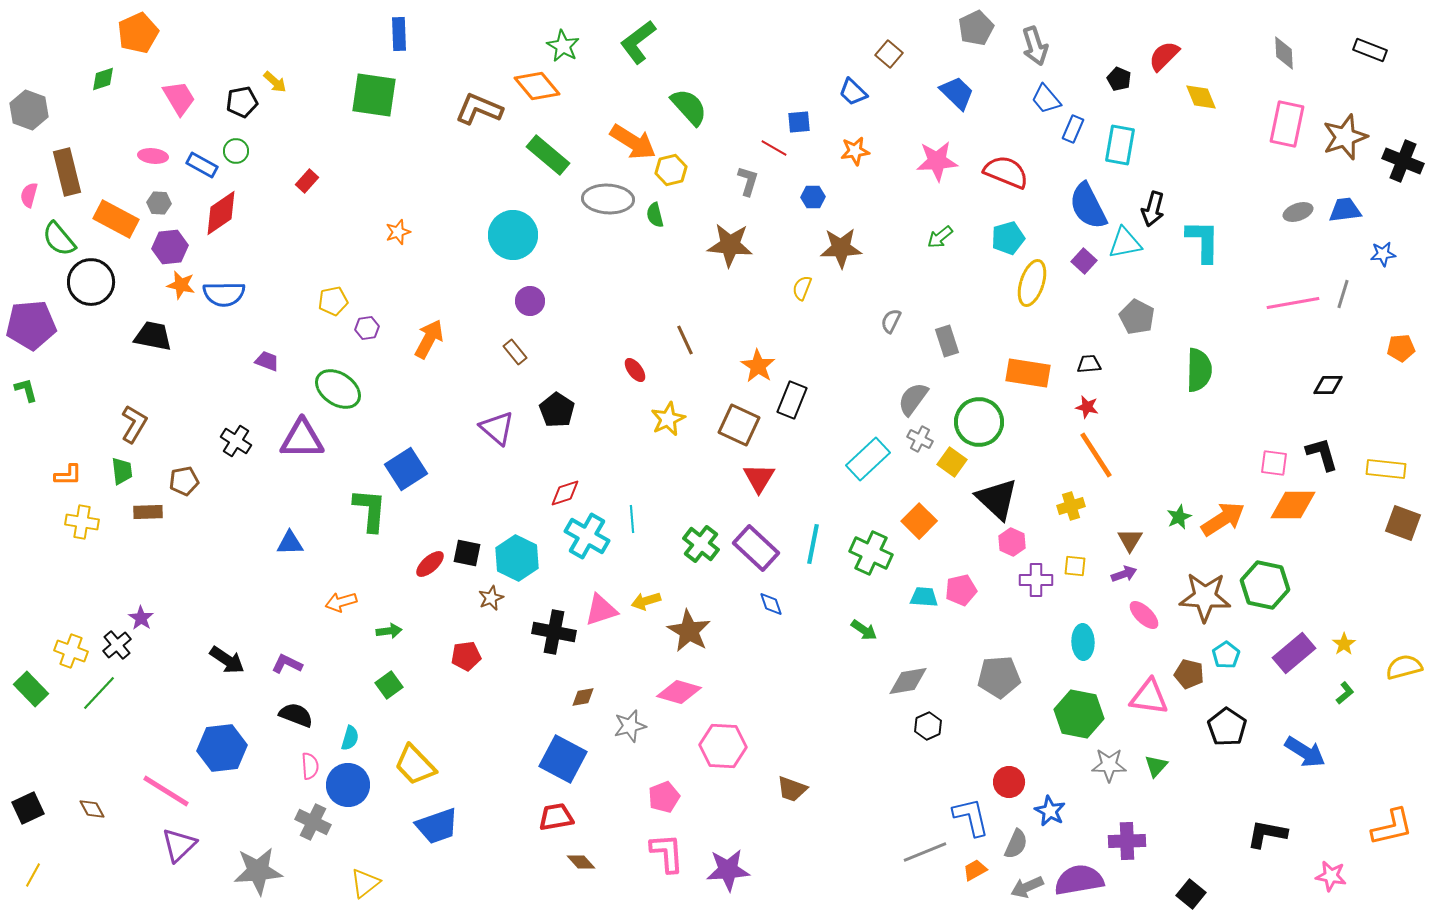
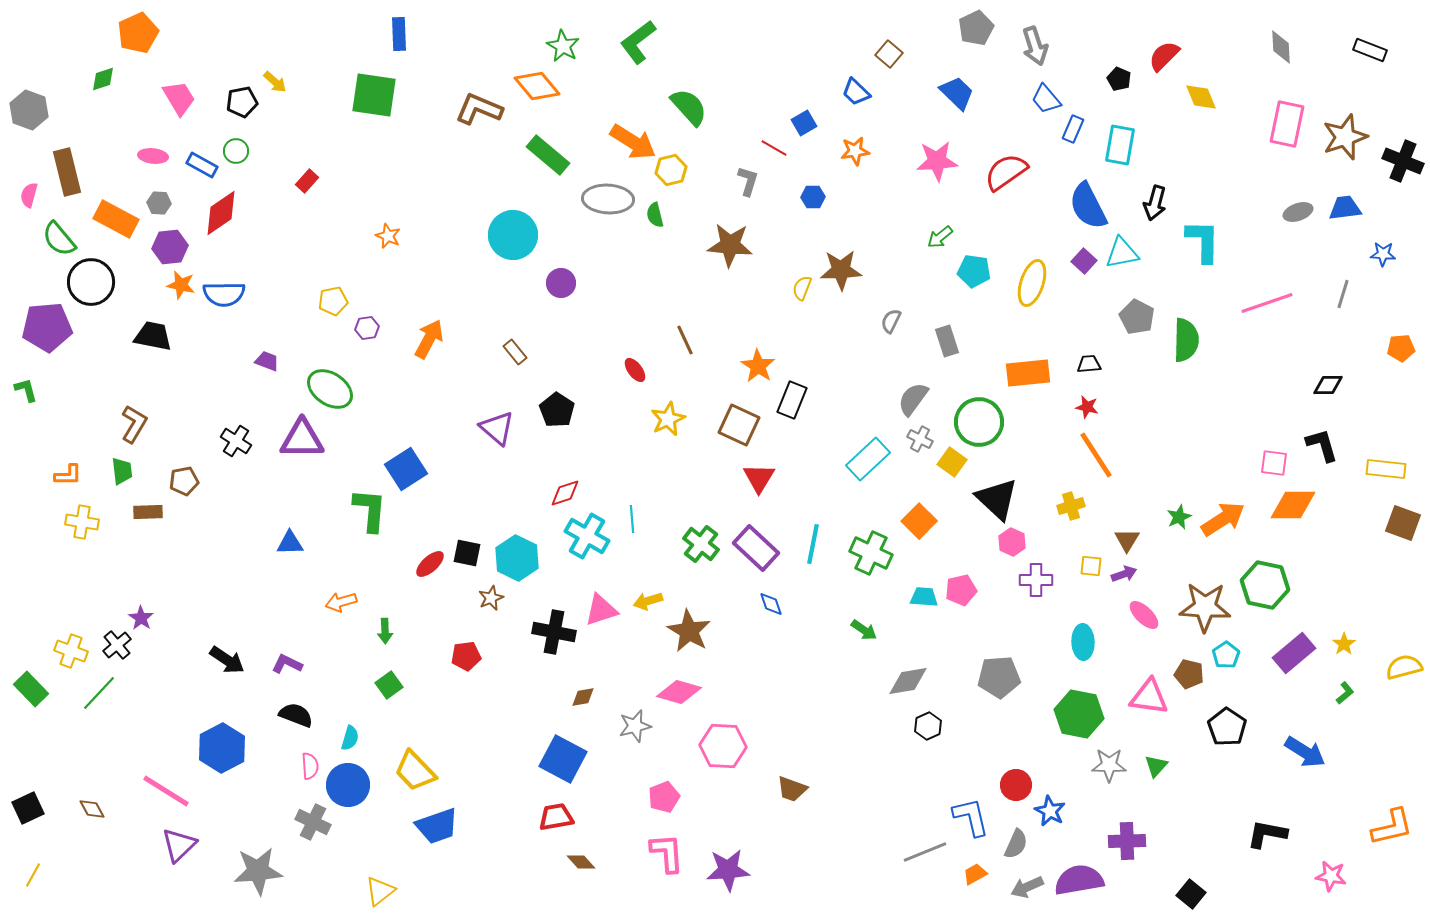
gray diamond at (1284, 53): moved 3 px left, 6 px up
blue trapezoid at (853, 92): moved 3 px right
blue square at (799, 122): moved 5 px right, 1 px down; rotated 25 degrees counterclockwise
red semicircle at (1006, 172): rotated 57 degrees counterclockwise
black arrow at (1153, 209): moved 2 px right, 6 px up
blue trapezoid at (1345, 210): moved 2 px up
orange star at (398, 232): moved 10 px left, 4 px down; rotated 30 degrees counterclockwise
cyan pentagon at (1008, 238): moved 34 px left, 33 px down; rotated 24 degrees clockwise
cyan triangle at (1125, 243): moved 3 px left, 10 px down
brown star at (841, 248): moved 22 px down
blue star at (1383, 254): rotated 10 degrees clockwise
purple circle at (530, 301): moved 31 px right, 18 px up
pink line at (1293, 303): moved 26 px left; rotated 9 degrees counterclockwise
purple pentagon at (31, 325): moved 16 px right, 2 px down
green semicircle at (1199, 370): moved 13 px left, 30 px up
orange rectangle at (1028, 373): rotated 15 degrees counterclockwise
green ellipse at (338, 389): moved 8 px left
black L-shape at (1322, 454): moved 9 px up
brown triangle at (1130, 540): moved 3 px left
yellow square at (1075, 566): moved 16 px right
brown star at (1205, 597): moved 10 px down
yellow arrow at (646, 601): moved 2 px right
green arrow at (389, 631): moved 4 px left; rotated 95 degrees clockwise
gray star at (630, 726): moved 5 px right
blue hexagon at (222, 748): rotated 21 degrees counterclockwise
yellow trapezoid at (415, 765): moved 6 px down
red circle at (1009, 782): moved 7 px right, 3 px down
orange trapezoid at (975, 870): moved 4 px down
yellow triangle at (365, 883): moved 15 px right, 8 px down
